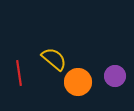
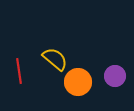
yellow semicircle: moved 1 px right
red line: moved 2 px up
